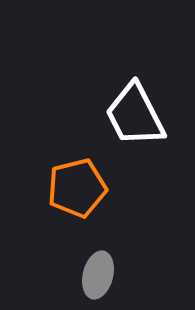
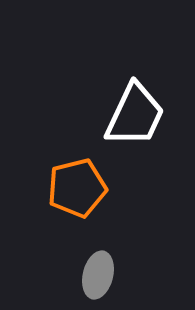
white trapezoid: rotated 128 degrees counterclockwise
